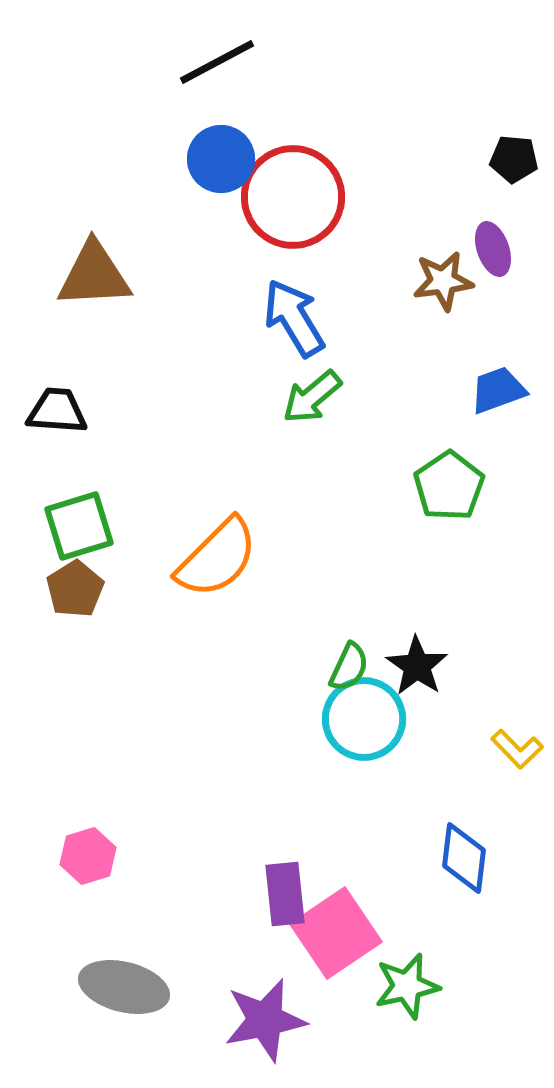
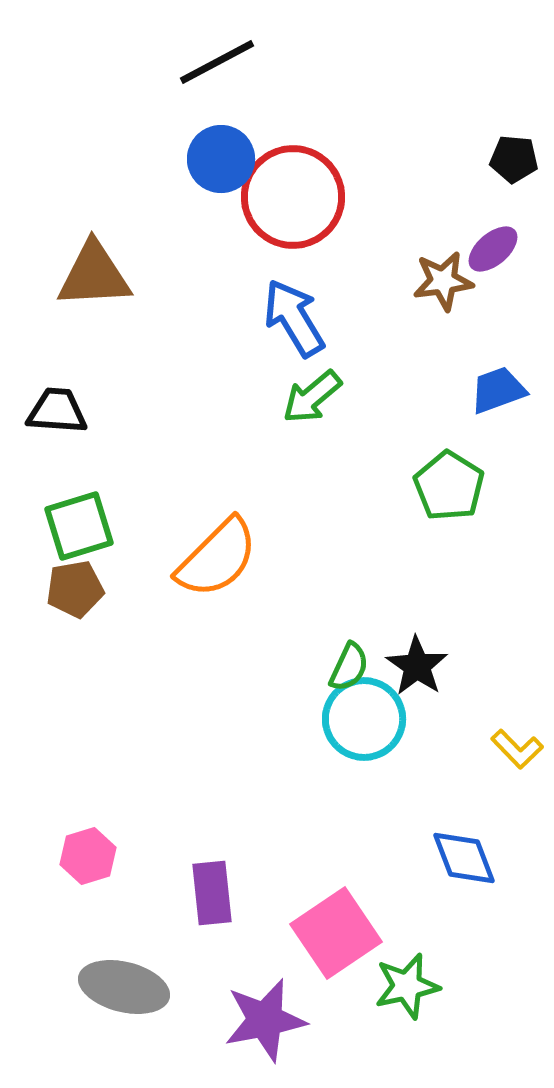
purple ellipse: rotated 68 degrees clockwise
green pentagon: rotated 6 degrees counterclockwise
brown pentagon: rotated 22 degrees clockwise
blue diamond: rotated 28 degrees counterclockwise
purple rectangle: moved 73 px left, 1 px up
